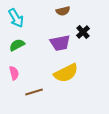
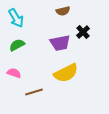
pink semicircle: rotated 56 degrees counterclockwise
